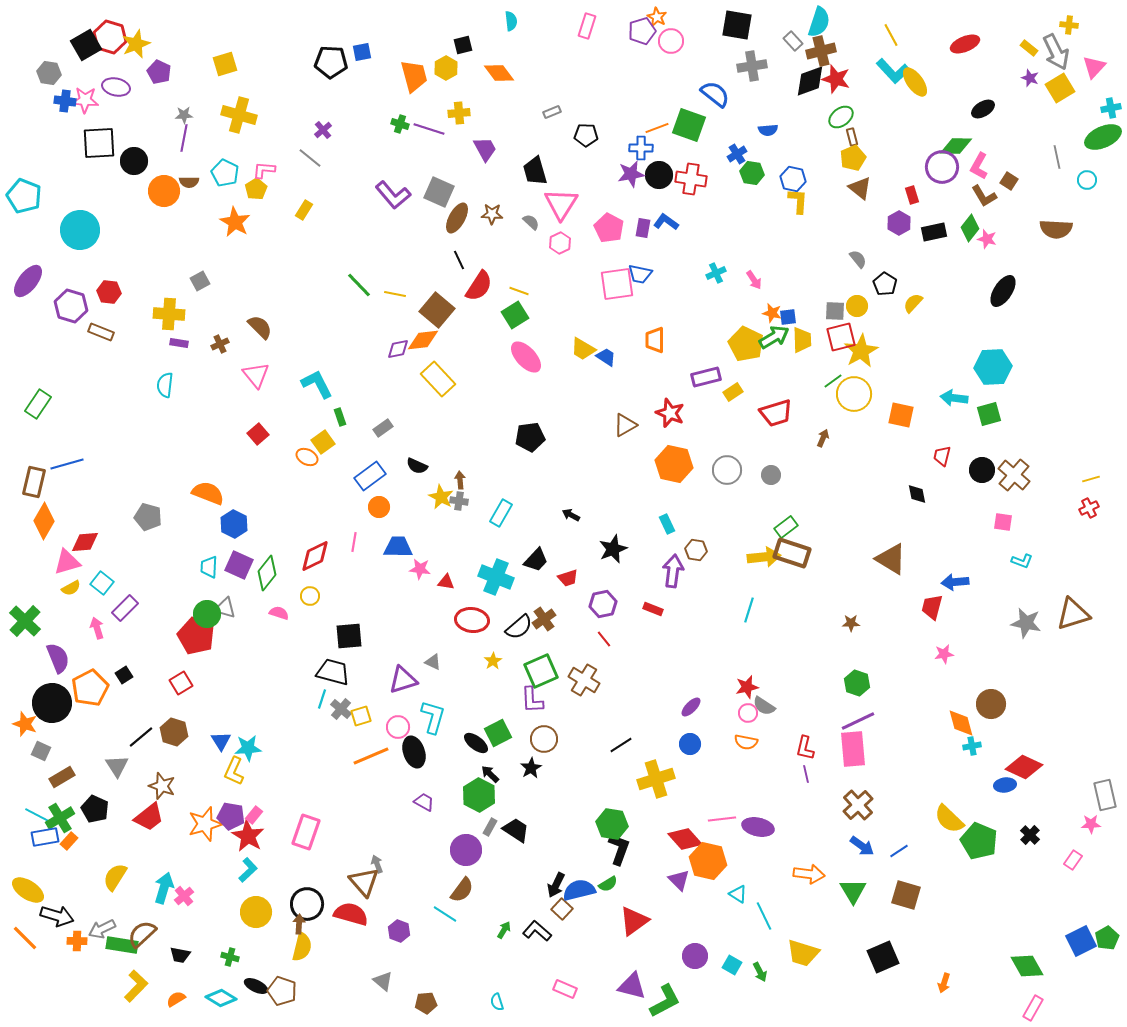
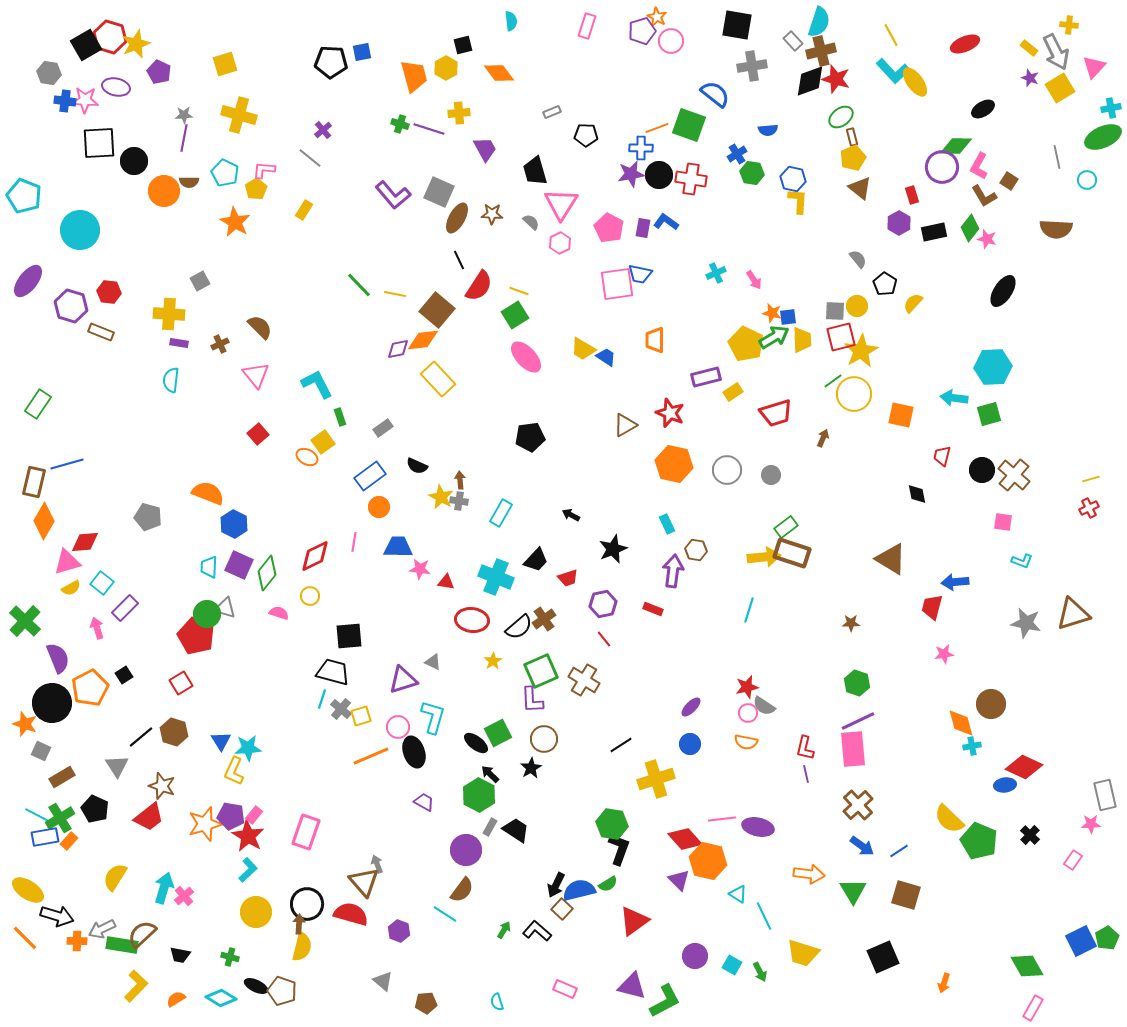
cyan semicircle at (165, 385): moved 6 px right, 5 px up
